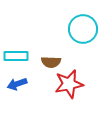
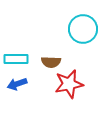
cyan rectangle: moved 3 px down
